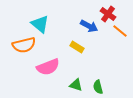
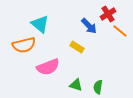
red cross: rotated 21 degrees clockwise
blue arrow: rotated 18 degrees clockwise
green semicircle: rotated 24 degrees clockwise
